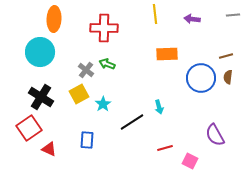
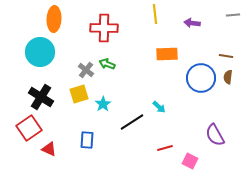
purple arrow: moved 4 px down
brown line: rotated 24 degrees clockwise
yellow square: rotated 12 degrees clockwise
cyan arrow: rotated 32 degrees counterclockwise
